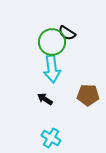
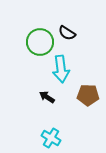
green circle: moved 12 px left
cyan arrow: moved 9 px right
black arrow: moved 2 px right, 2 px up
